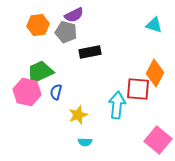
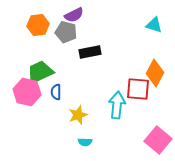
blue semicircle: rotated 14 degrees counterclockwise
